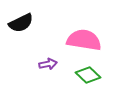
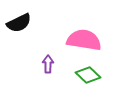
black semicircle: moved 2 px left
purple arrow: rotated 78 degrees counterclockwise
